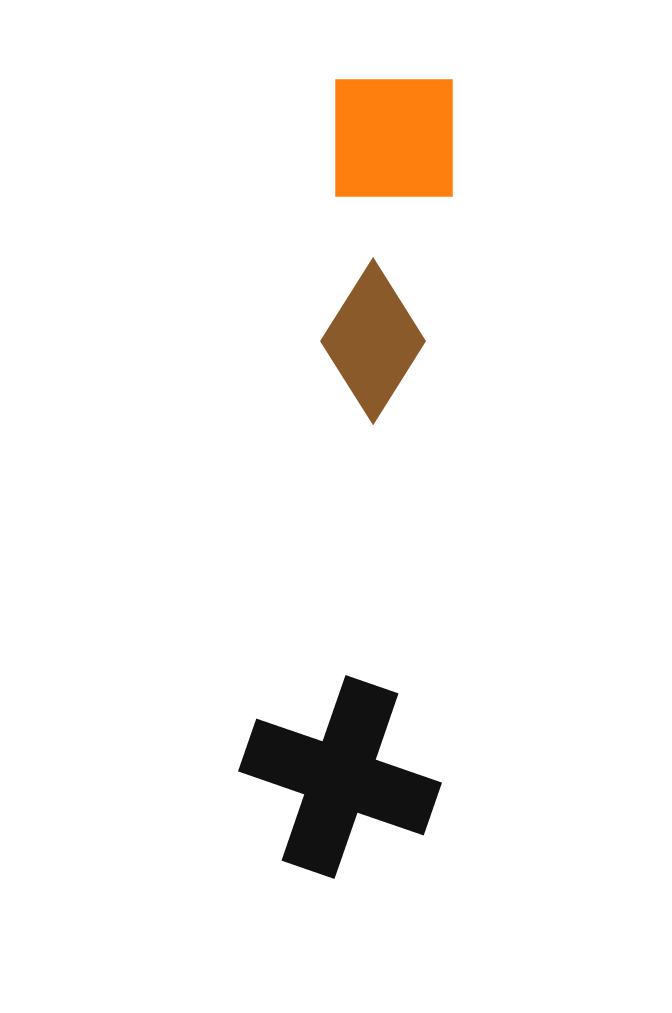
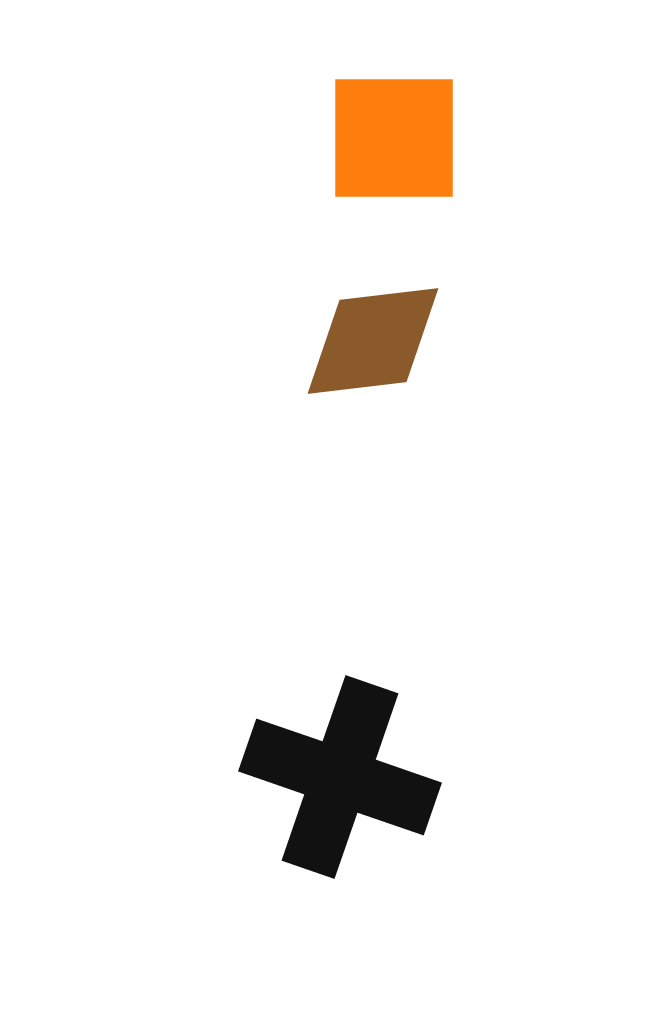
brown diamond: rotated 51 degrees clockwise
